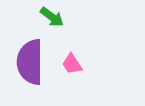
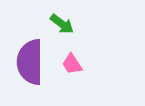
green arrow: moved 10 px right, 7 px down
